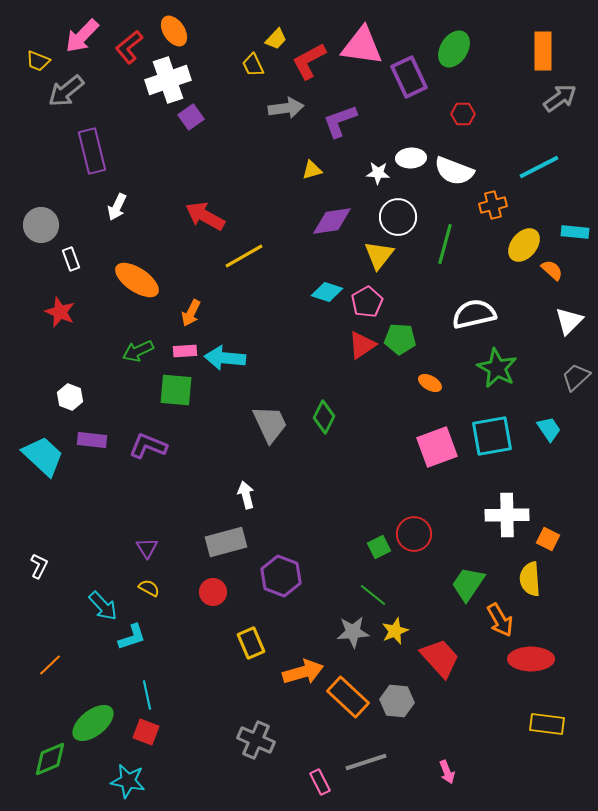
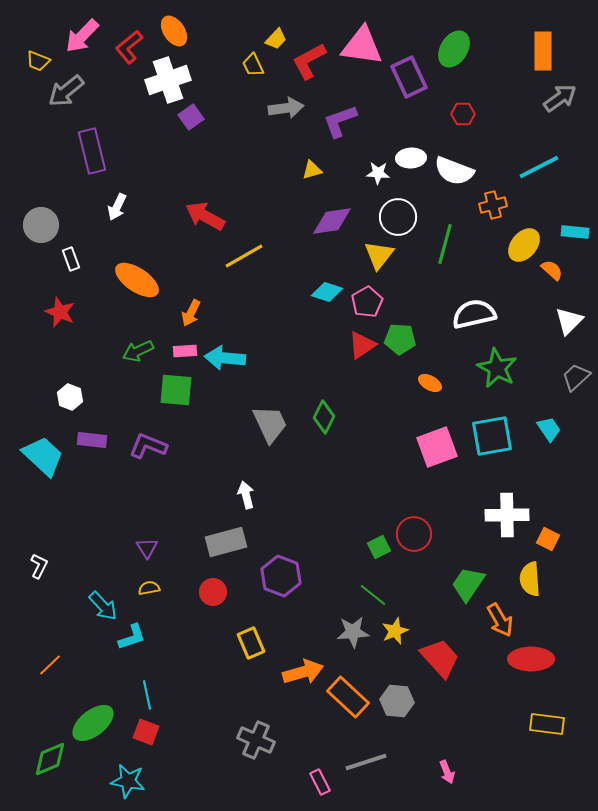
yellow semicircle at (149, 588): rotated 40 degrees counterclockwise
